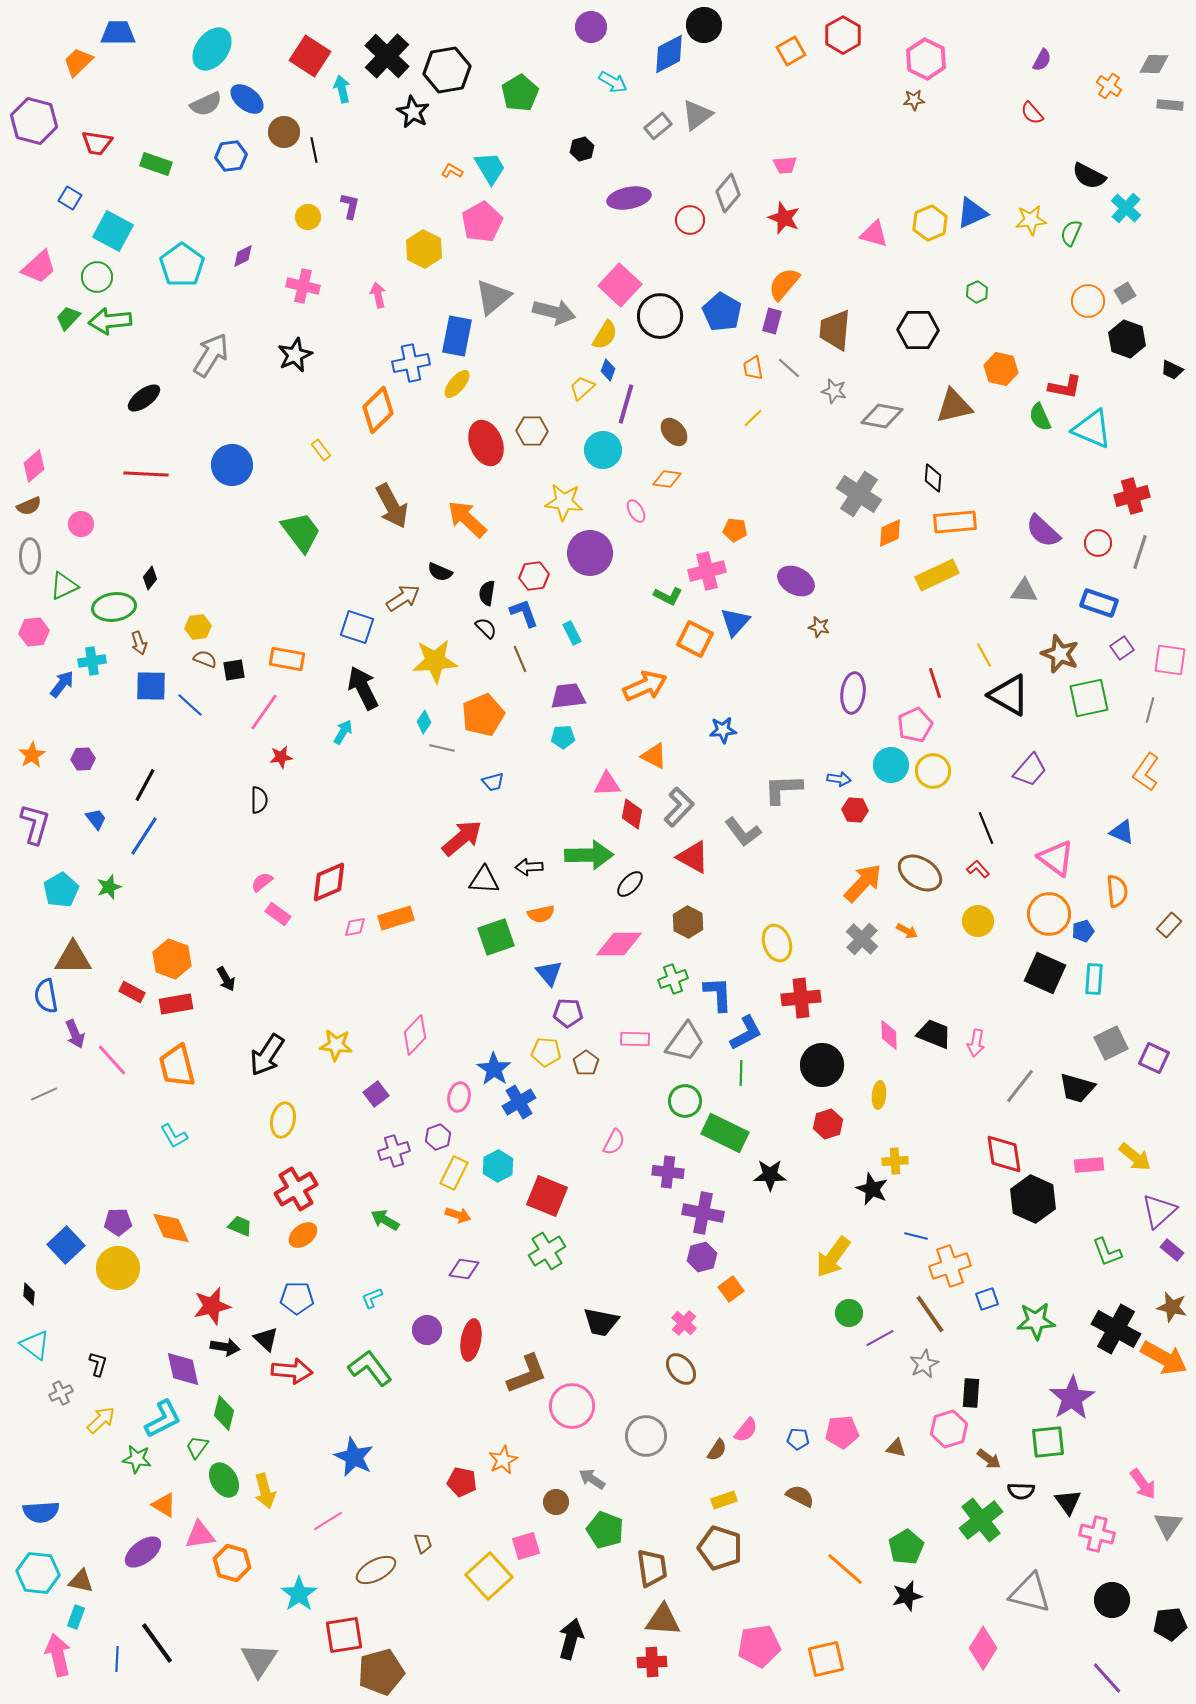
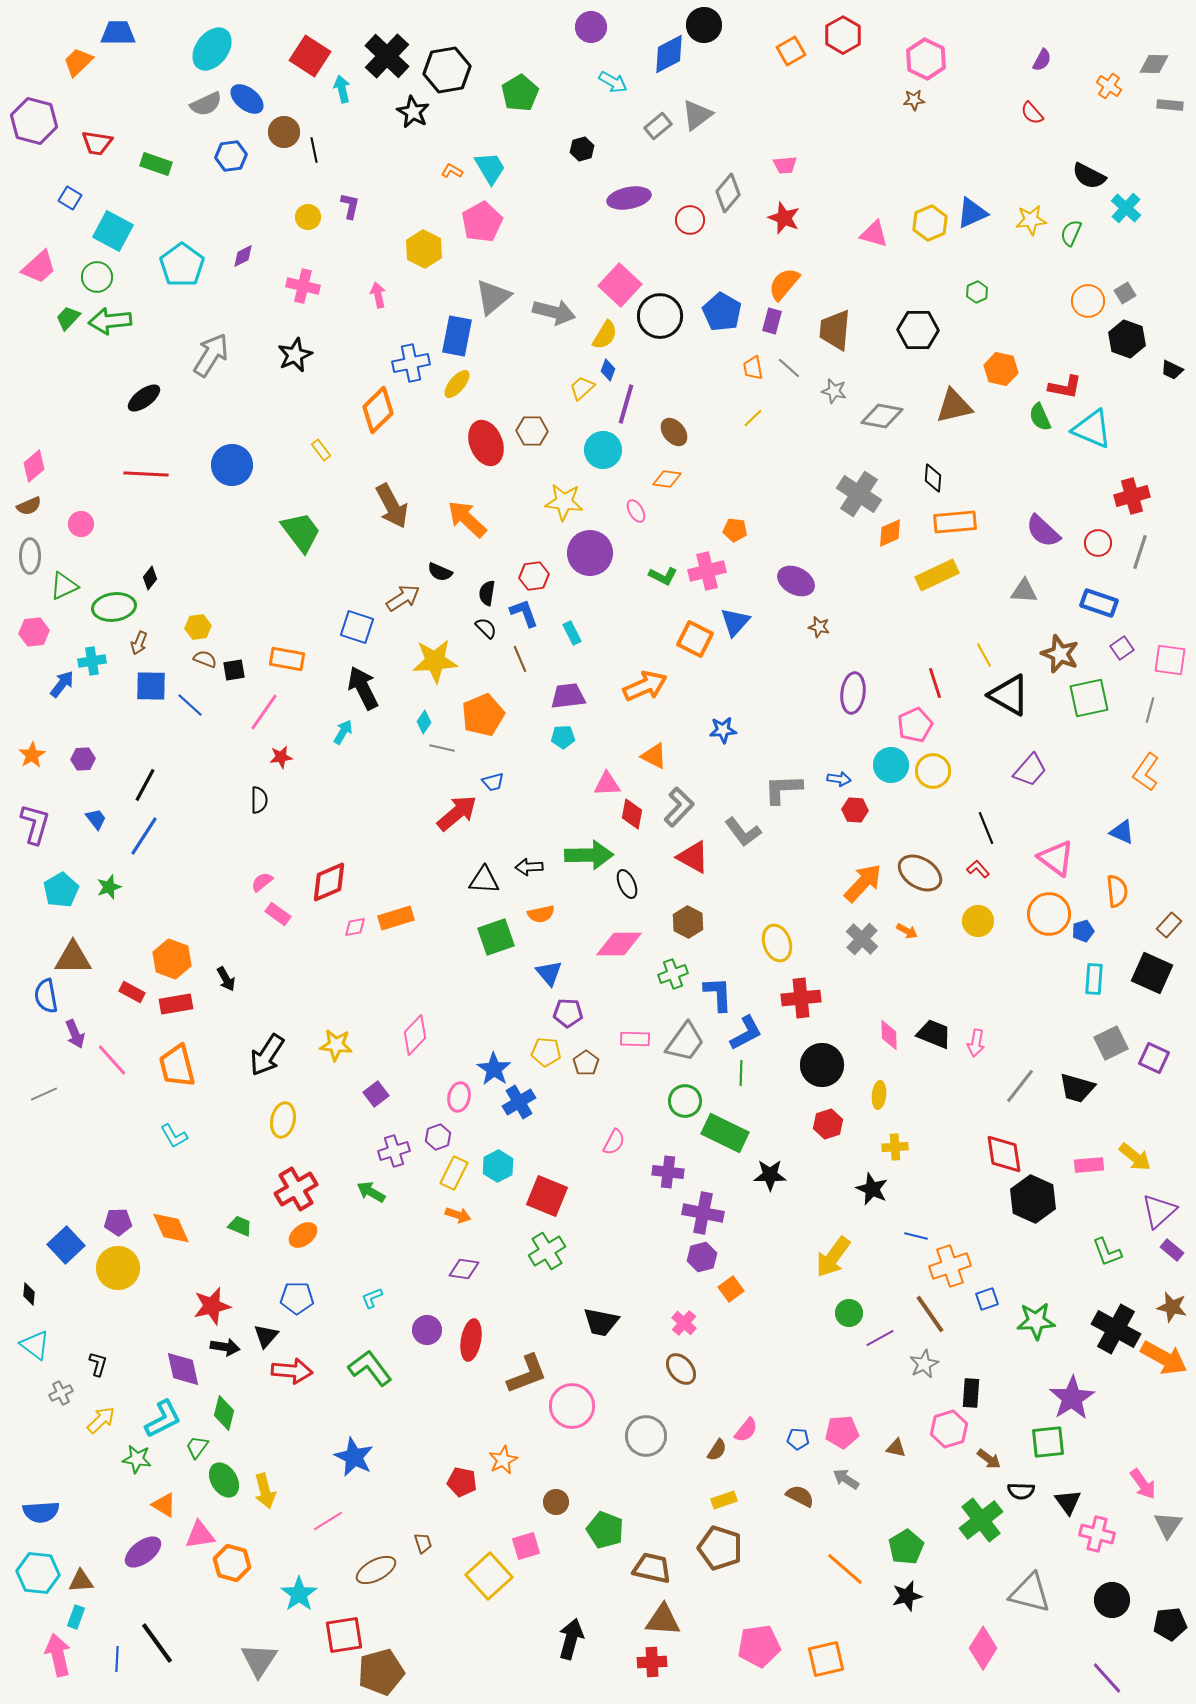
green L-shape at (668, 596): moved 5 px left, 20 px up
brown arrow at (139, 643): rotated 40 degrees clockwise
red arrow at (462, 838): moved 5 px left, 25 px up
black ellipse at (630, 884): moved 3 px left; rotated 68 degrees counterclockwise
black square at (1045, 973): moved 107 px right
green cross at (673, 979): moved 5 px up
yellow cross at (895, 1161): moved 14 px up
green arrow at (385, 1220): moved 14 px left, 28 px up
black triangle at (266, 1339): moved 3 px up; rotated 28 degrees clockwise
gray arrow at (592, 1479): moved 254 px right
brown trapezoid at (652, 1568): rotated 69 degrees counterclockwise
brown triangle at (81, 1581): rotated 16 degrees counterclockwise
